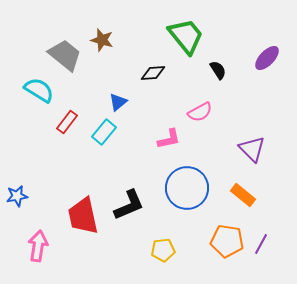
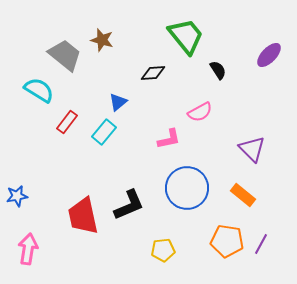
purple ellipse: moved 2 px right, 3 px up
pink arrow: moved 10 px left, 3 px down
